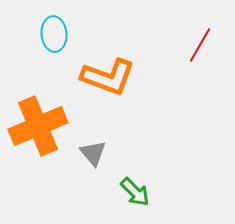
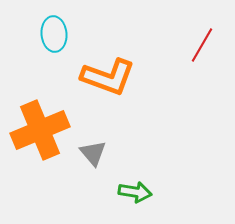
red line: moved 2 px right
orange cross: moved 2 px right, 4 px down
green arrow: rotated 36 degrees counterclockwise
